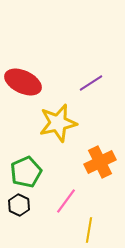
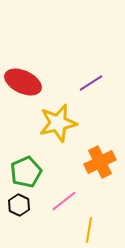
pink line: moved 2 px left; rotated 16 degrees clockwise
